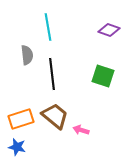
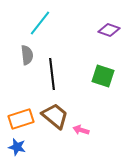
cyan line: moved 8 px left, 4 px up; rotated 48 degrees clockwise
